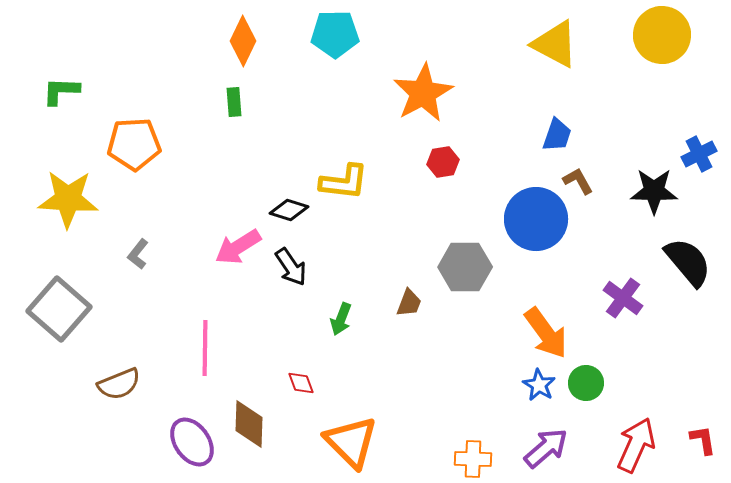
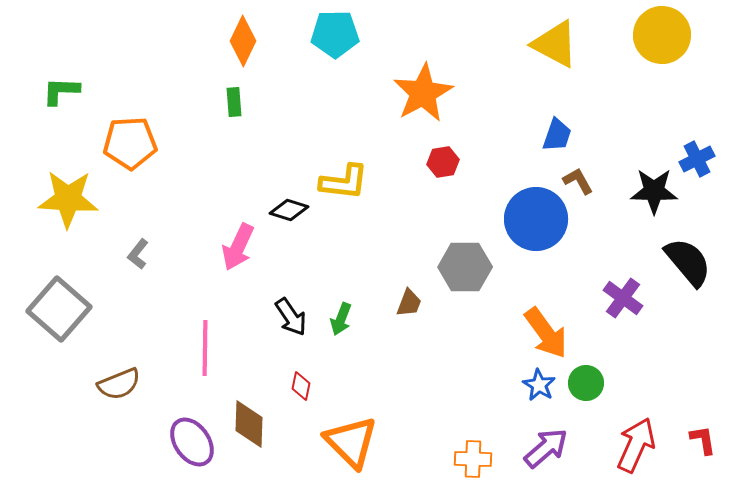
orange pentagon: moved 4 px left, 1 px up
blue cross: moved 2 px left, 5 px down
pink arrow: rotated 33 degrees counterclockwise
black arrow: moved 50 px down
red diamond: moved 3 px down; rotated 32 degrees clockwise
